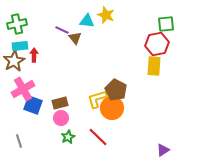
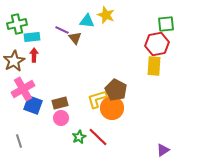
cyan rectangle: moved 12 px right, 9 px up
green star: moved 11 px right
